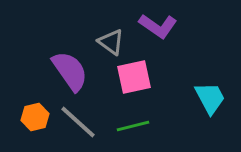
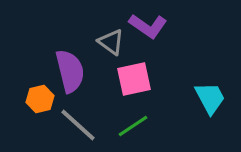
purple L-shape: moved 10 px left
purple semicircle: rotated 21 degrees clockwise
pink square: moved 2 px down
orange hexagon: moved 5 px right, 18 px up
gray line: moved 3 px down
green line: rotated 20 degrees counterclockwise
